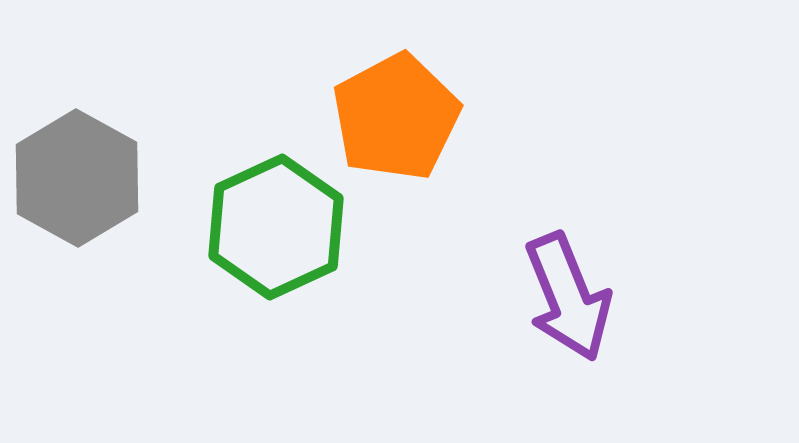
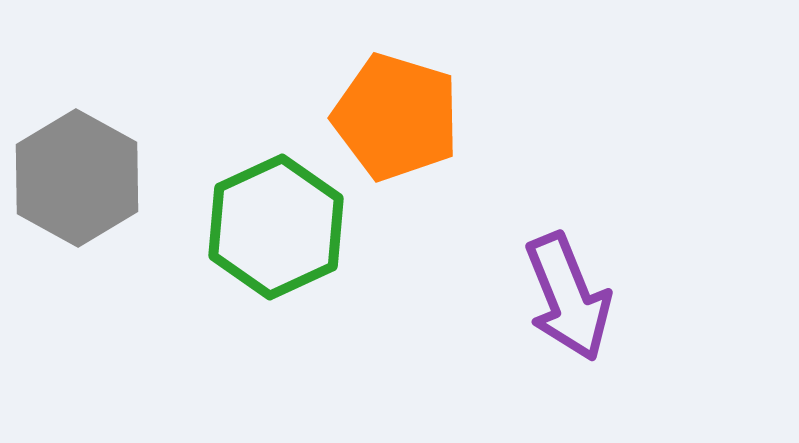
orange pentagon: rotated 27 degrees counterclockwise
